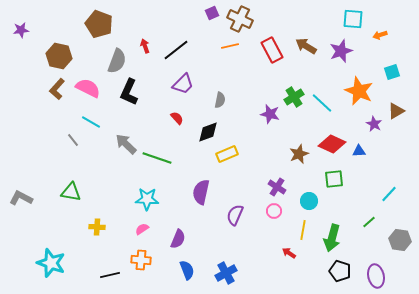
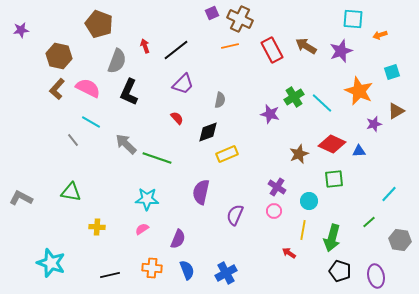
purple star at (374, 124): rotated 28 degrees clockwise
orange cross at (141, 260): moved 11 px right, 8 px down
